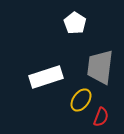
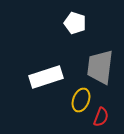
white pentagon: rotated 15 degrees counterclockwise
yellow ellipse: rotated 15 degrees counterclockwise
